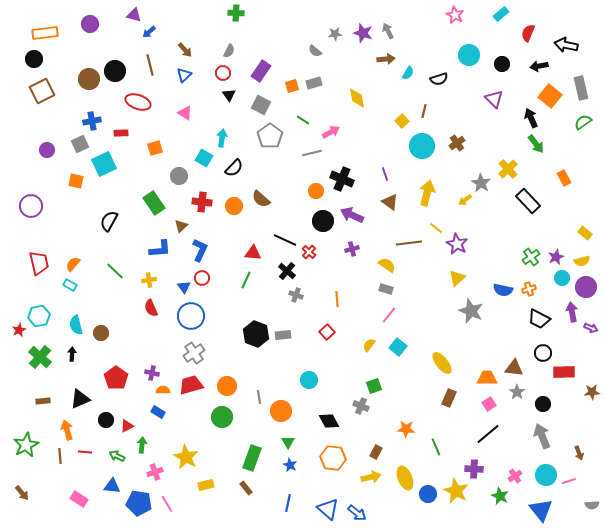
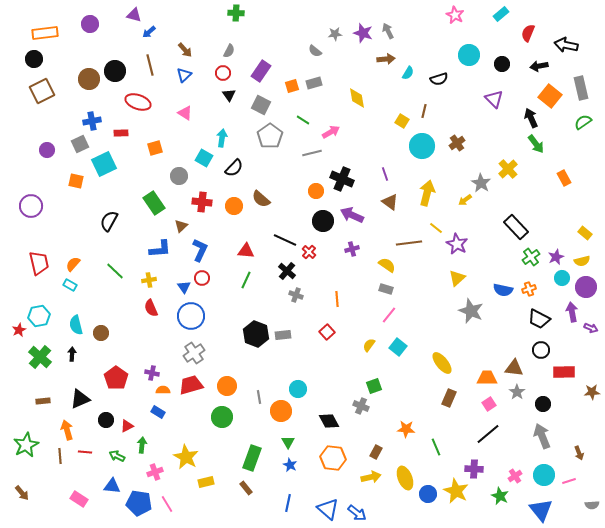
yellow square at (402, 121): rotated 16 degrees counterclockwise
black rectangle at (528, 201): moved 12 px left, 26 px down
red triangle at (253, 253): moved 7 px left, 2 px up
black circle at (543, 353): moved 2 px left, 3 px up
cyan circle at (309, 380): moved 11 px left, 9 px down
cyan circle at (546, 475): moved 2 px left
yellow rectangle at (206, 485): moved 3 px up
